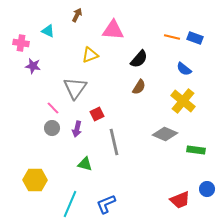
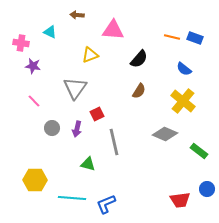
brown arrow: rotated 112 degrees counterclockwise
cyan triangle: moved 2 px right, 1 px down
brown semicircle: moved 4 px down
pink line: moved 19 px left, 7 px up
green rectangle: moved 3 px right, 1 px down; rotated 30 degrees clockwise
green triangle: moved 3 px right
red trapezoid: rotated 15 degrees clockwise
cyan line: moved 2 px right, 6 px up; rotated 72 degrees clockwise
